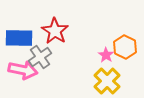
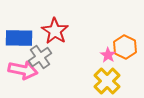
pink star: moved 2 px right
